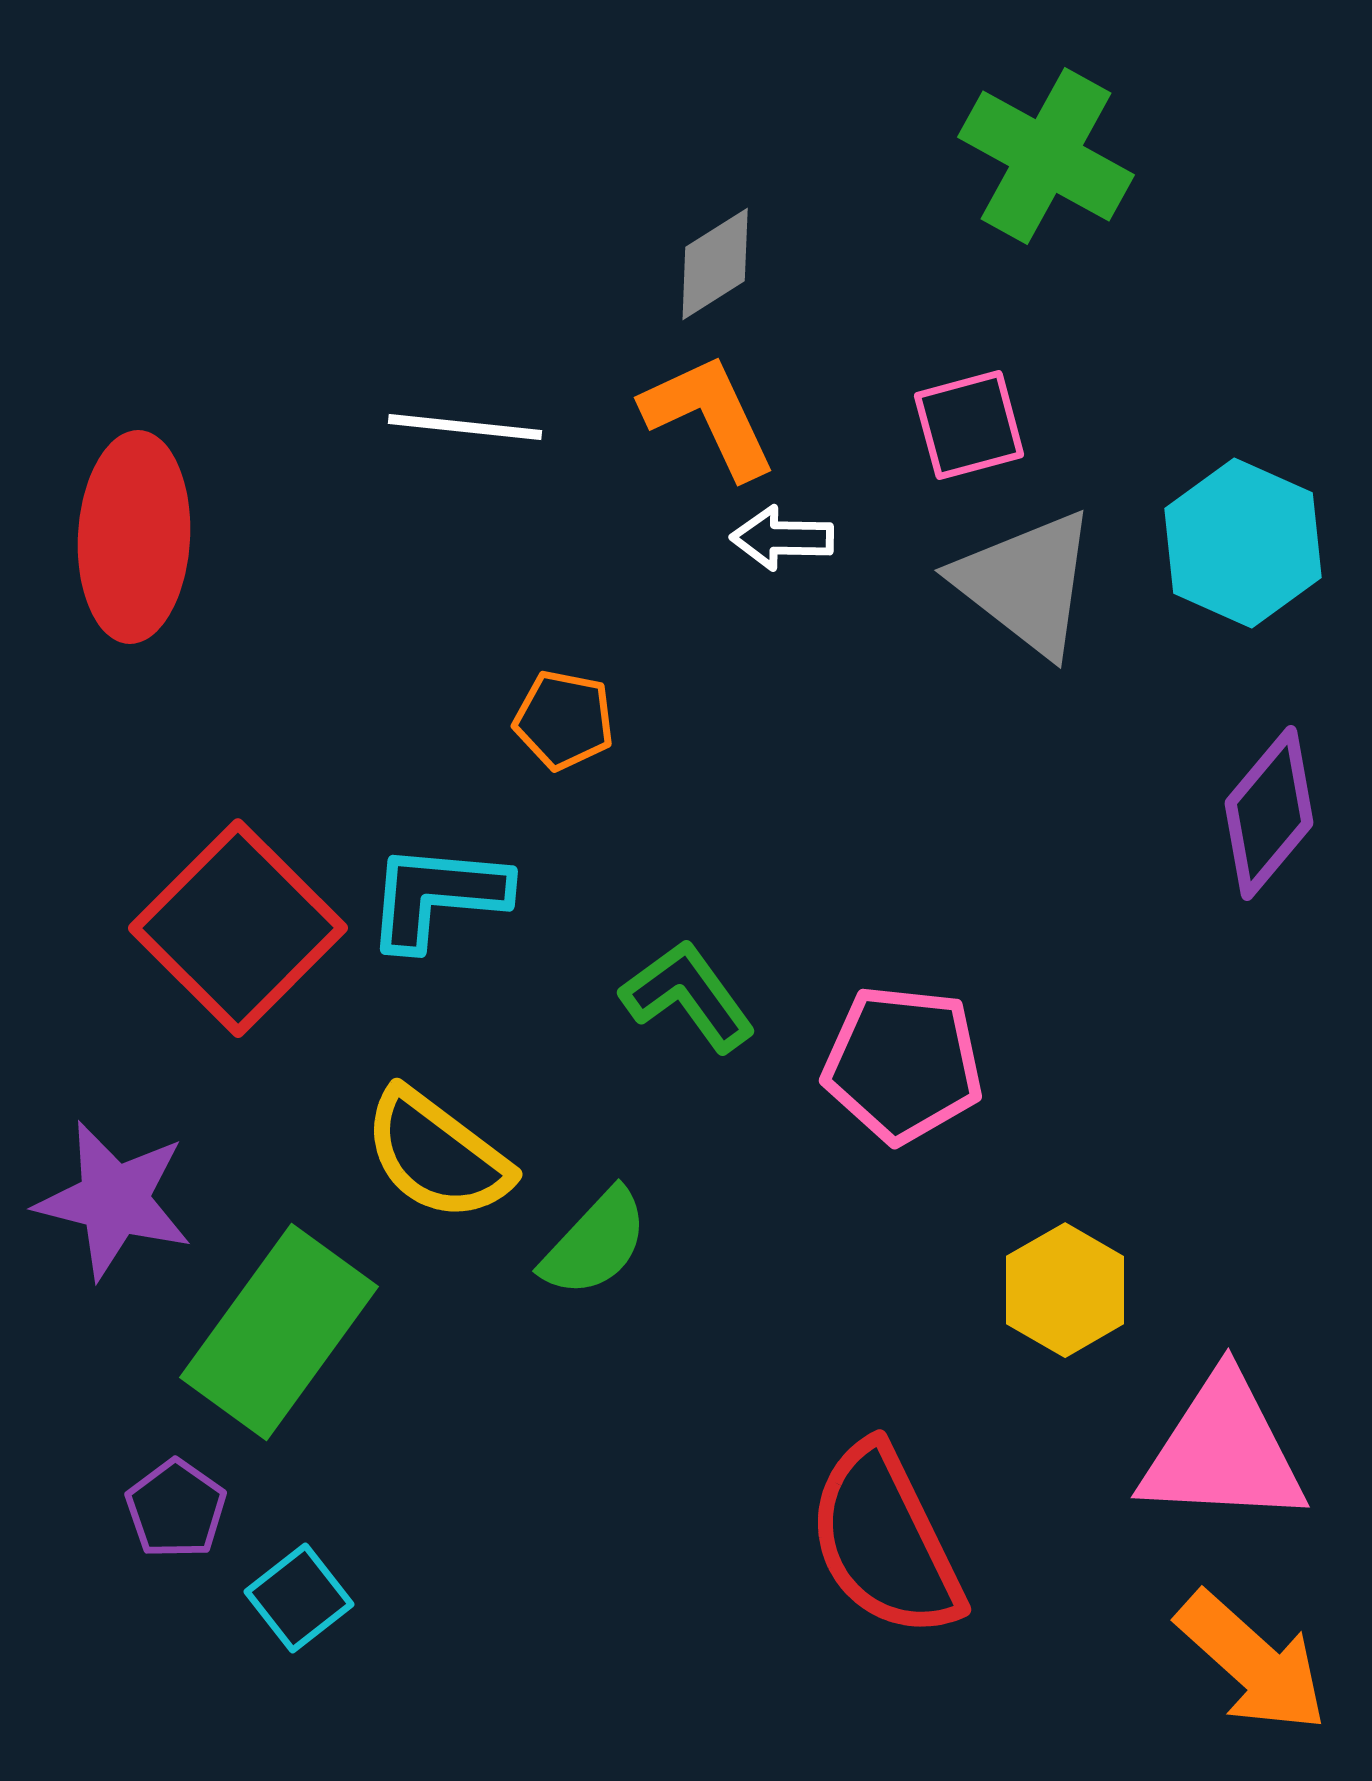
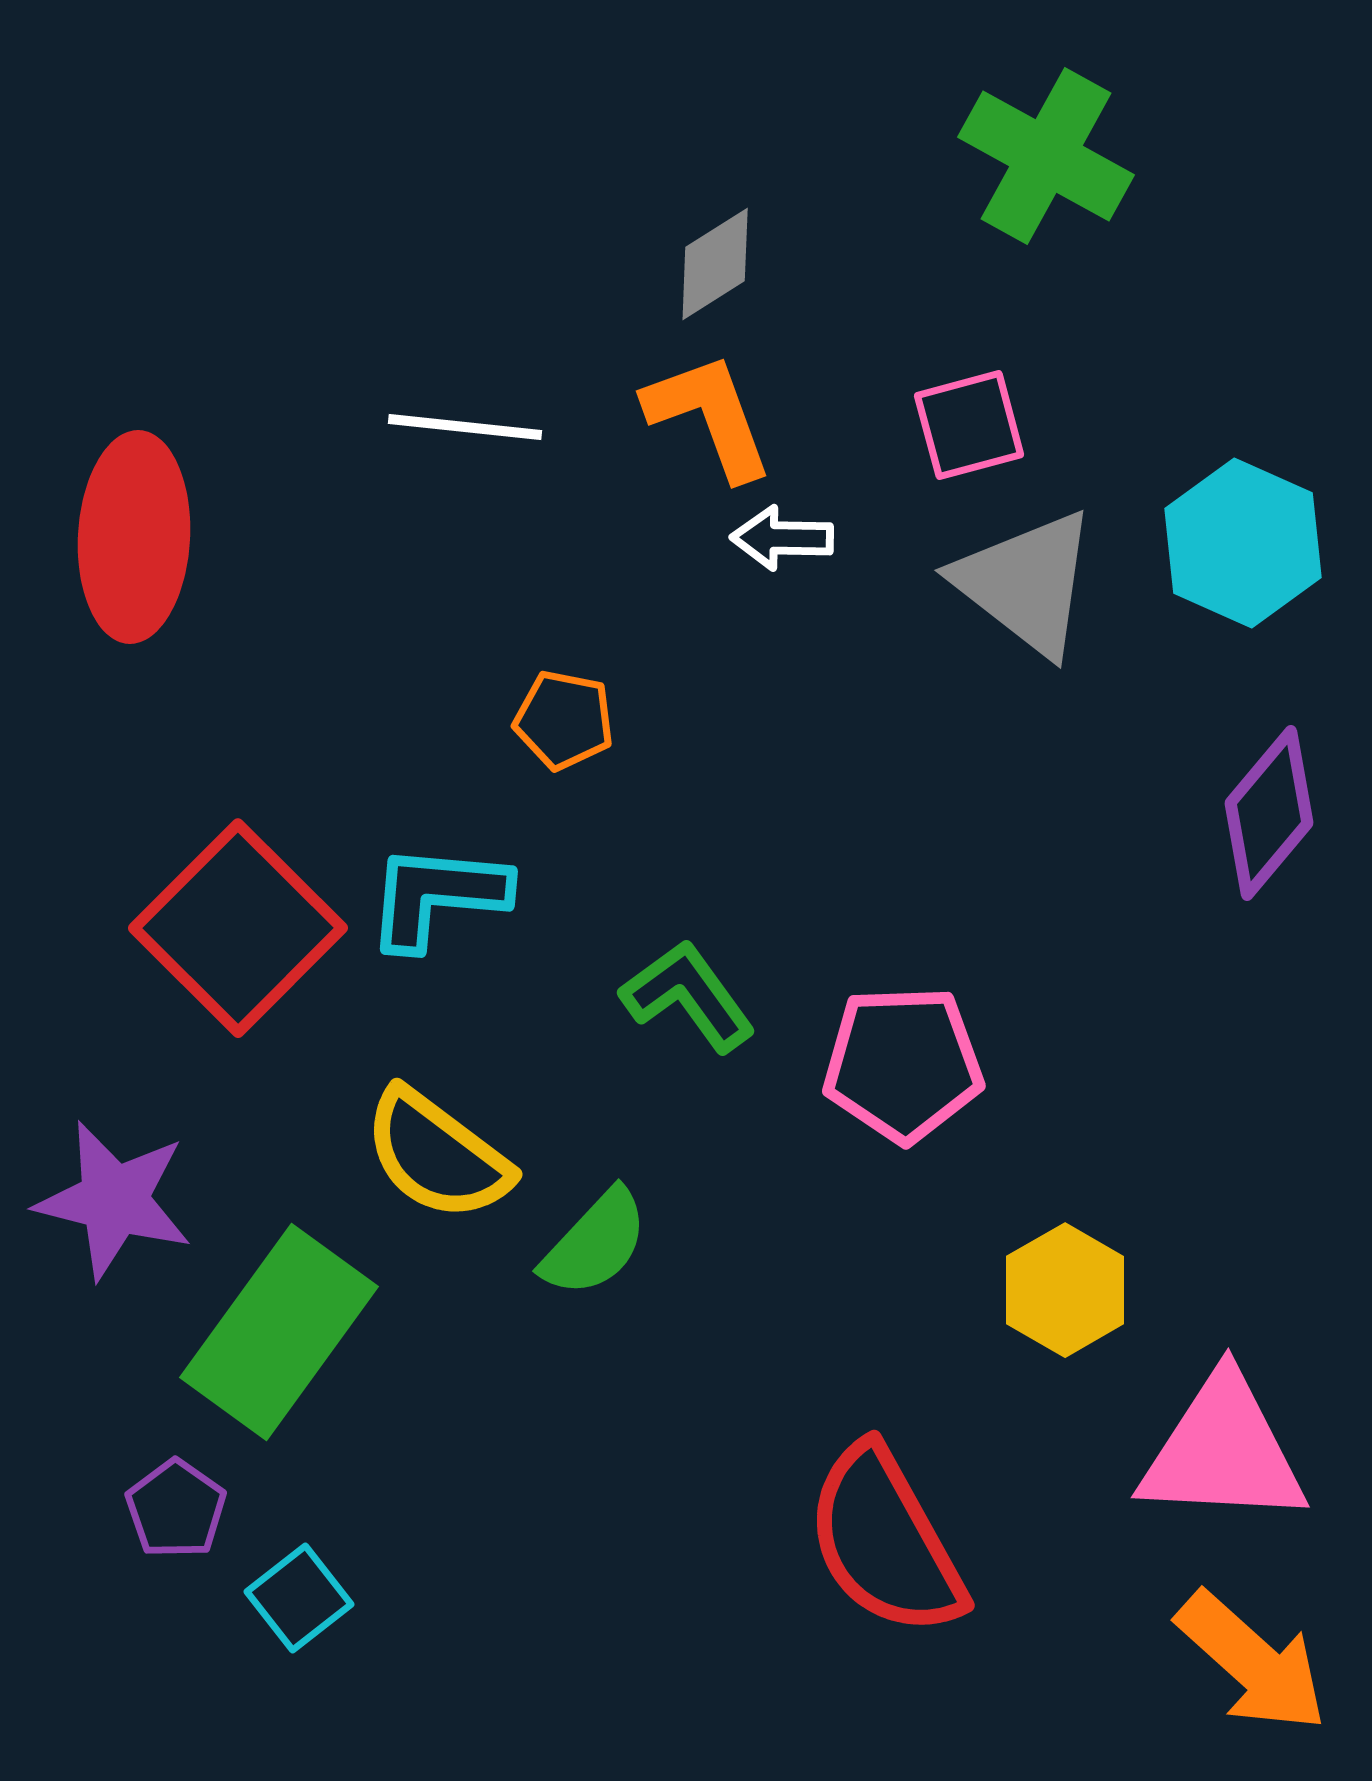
orange L-shape: rotated 5 degrees clockwise
pink pentagon: rotated 8 degrees counterclockwise
red semicircle: rotated 3 degrees counterclockwise
